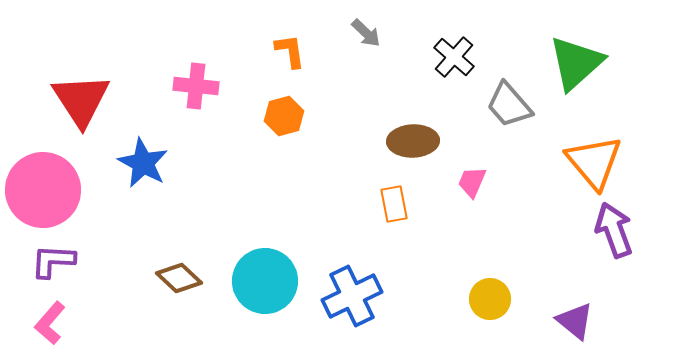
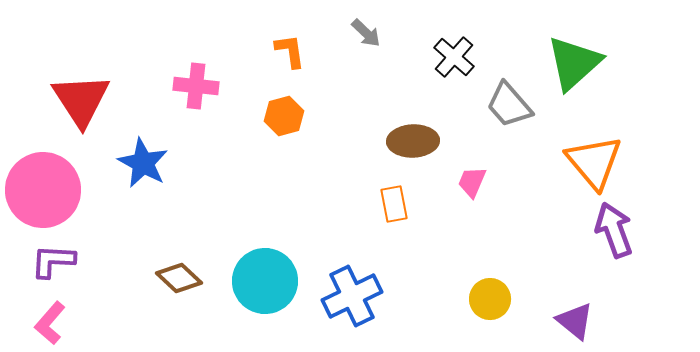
green triangle: moved 2 px left
